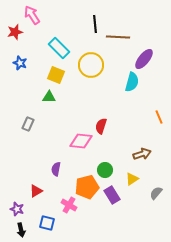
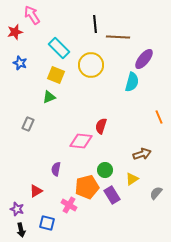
green triangle: rotated 24 degrees counterclockwise
